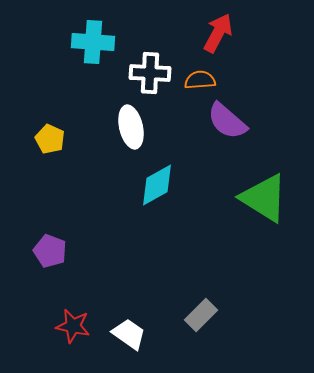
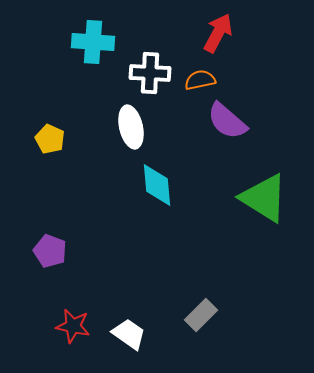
orange semicircle: rotated 8 degrees counterclockwise
cyan diamond: rotated 66 degrees counterclockwise
